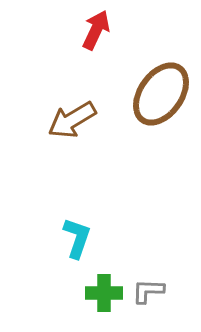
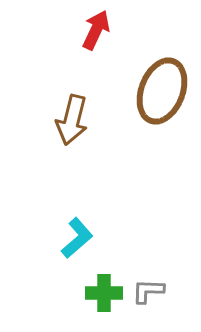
brown ellipse: moved 1 px right, 3 px up; rotated 14 degrees counterclockwise
brown arrow: rotated 45 degrees counterclockwise
cyan L-shape: rotated 30 degrees clockwise
